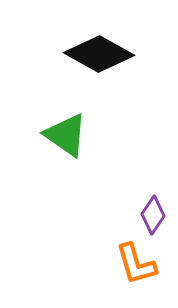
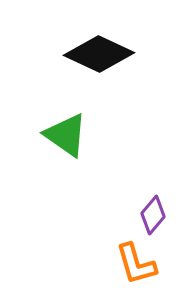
black diamond: rotated 4 degrees counterclockwise
purple diamond: rotated 6 degrees clockwise
